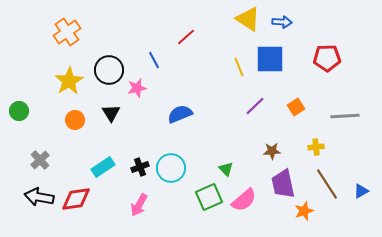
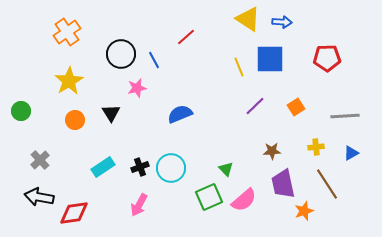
black circle: moved 12 px right, 16 px up
green circle: moved 2 px right
blue triangle: moved 10 px left, 38 px up
red diamond: moved 2 px left, 14 px down
